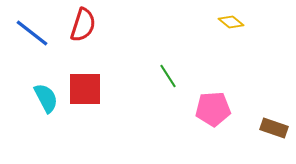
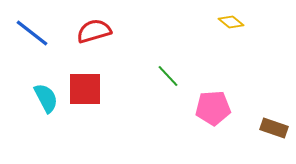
red semicircle: moved 11 px right, 6 px down; rotated 124 degrees counterclockwise
green line: rotated 10 degrees counterclockwise
pink pentagon: moved 1 px up
